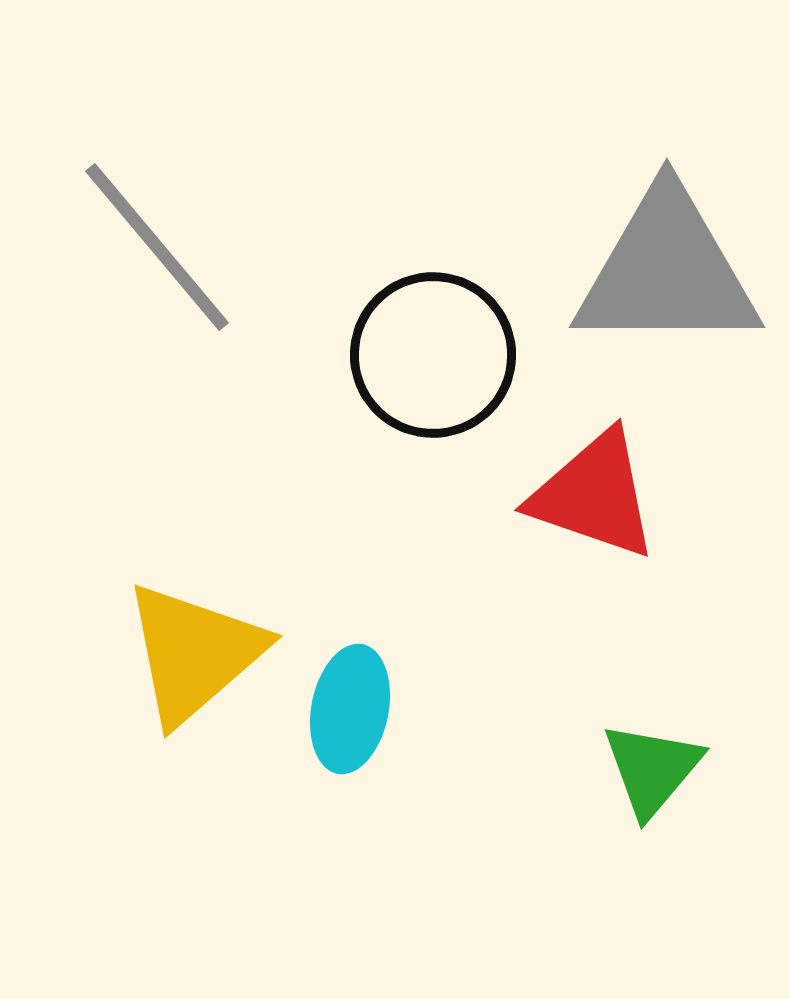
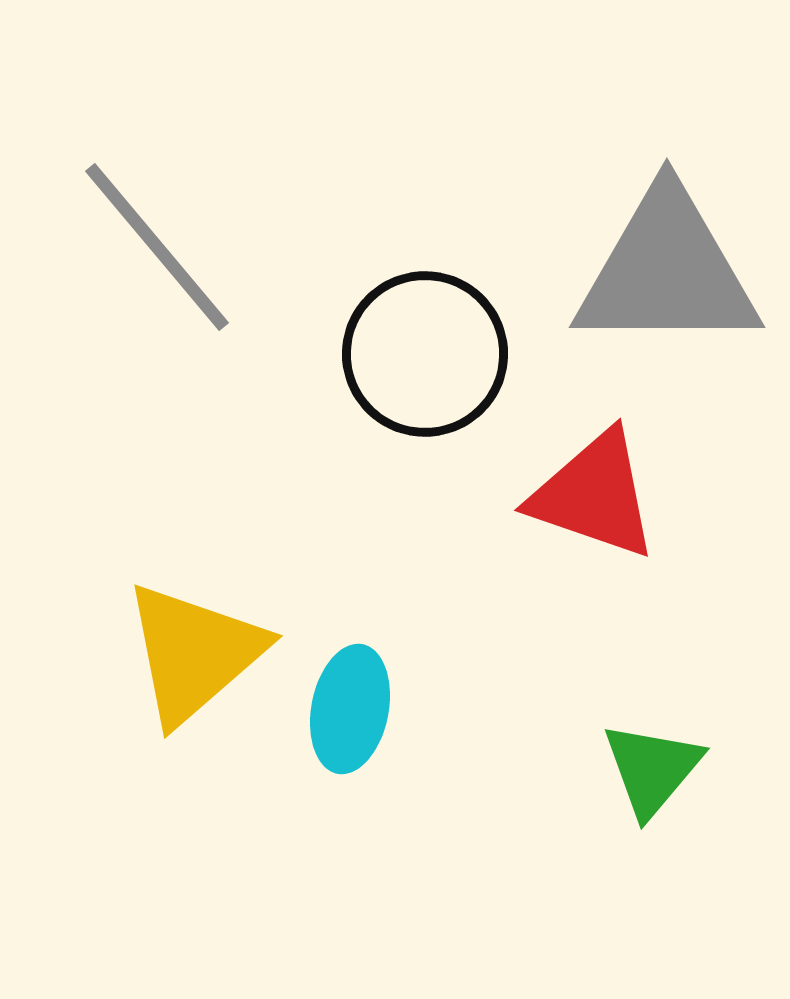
black circle: moved 8 px left, 1 px up
